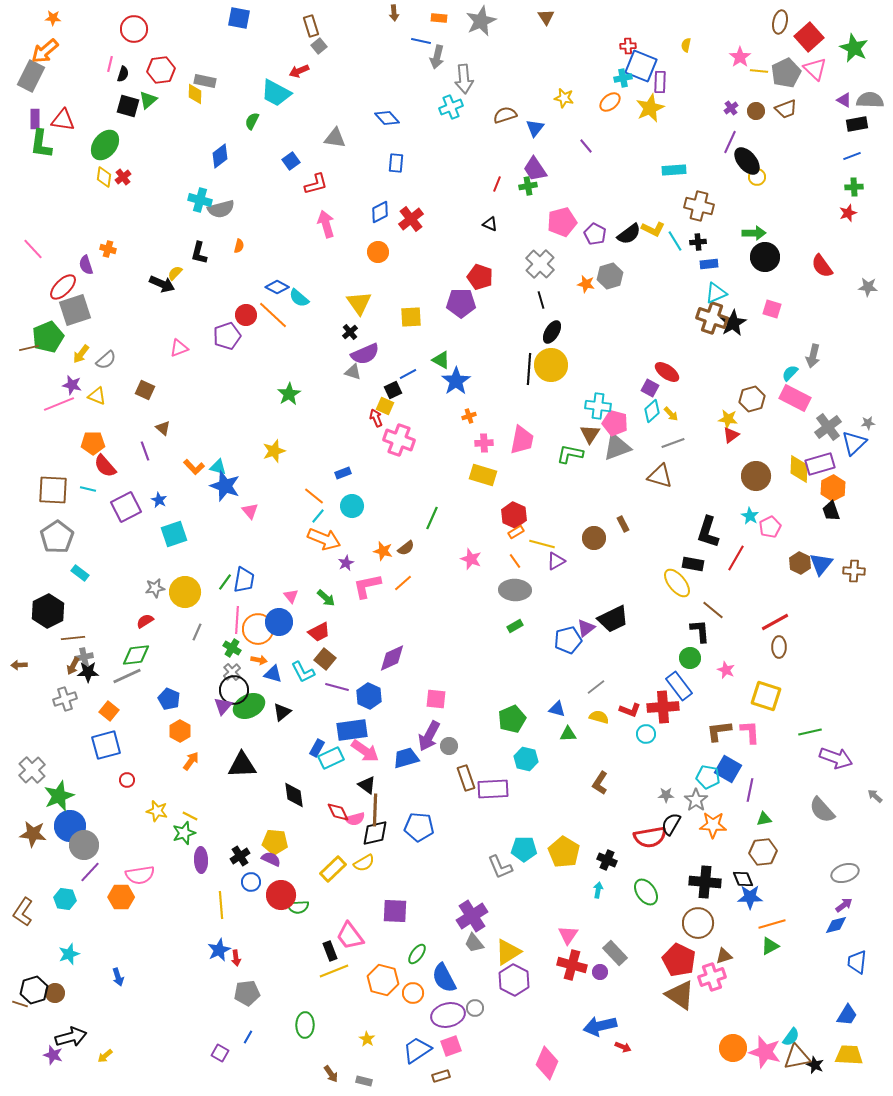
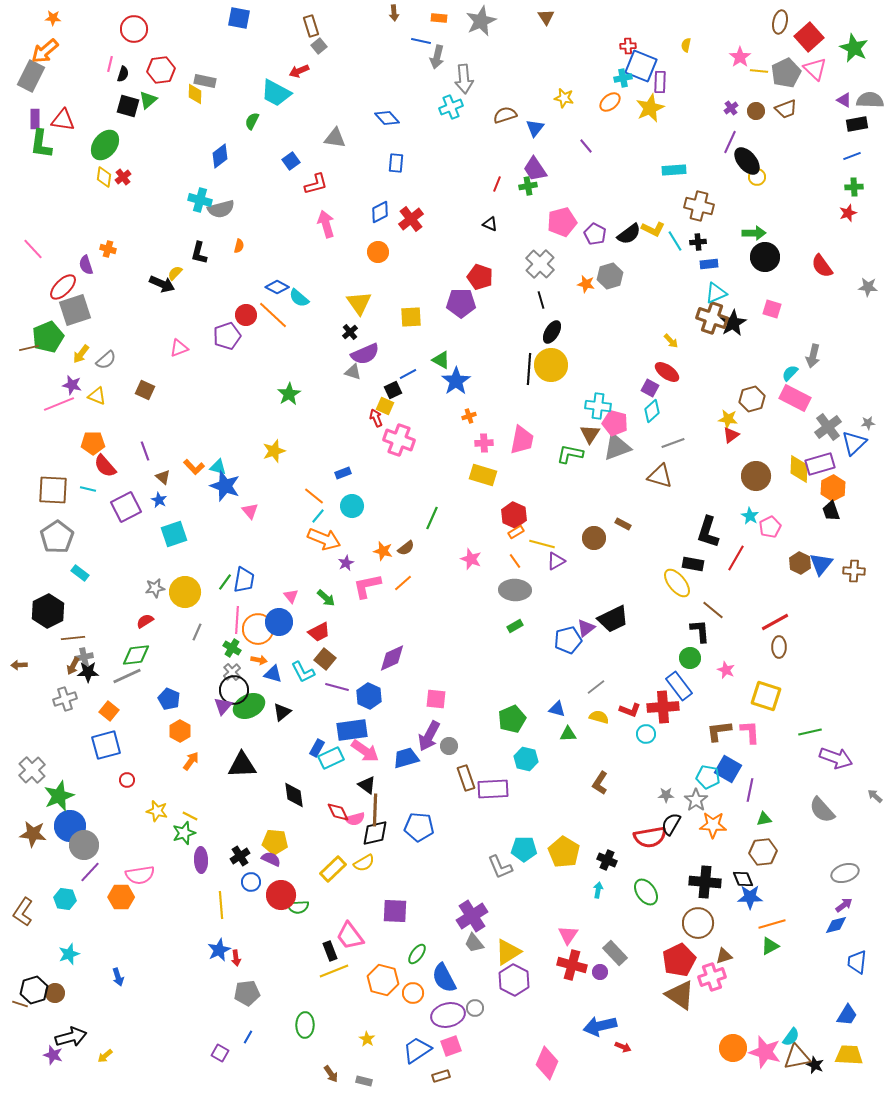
yellow arrow at (671, 414): moved 73 px up
brown triangle at (163, 428): moved 49 px down
brown rectangle at (623, 524): rotated 35 degrees counterclockwise
red pentagon at (679, 960): rotated 20 degrees clockwise
